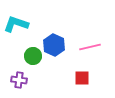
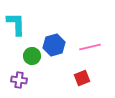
cyan L-shape: rotated 70 degrees clockwise
blue hexagon: rotated 20 degrees clockwise
green circle: moved 1 px left
red square: rotated 21 degrees counterclockwise
